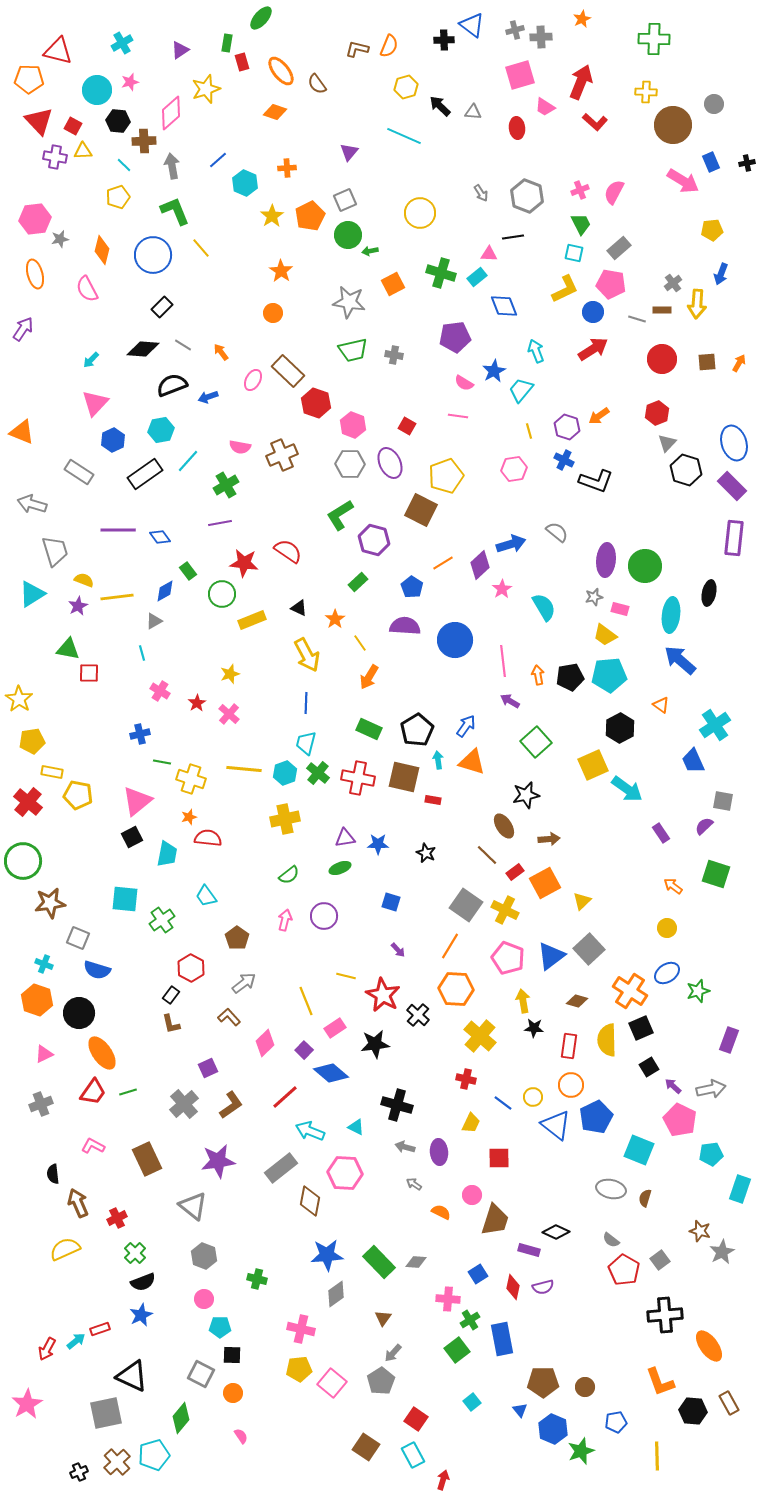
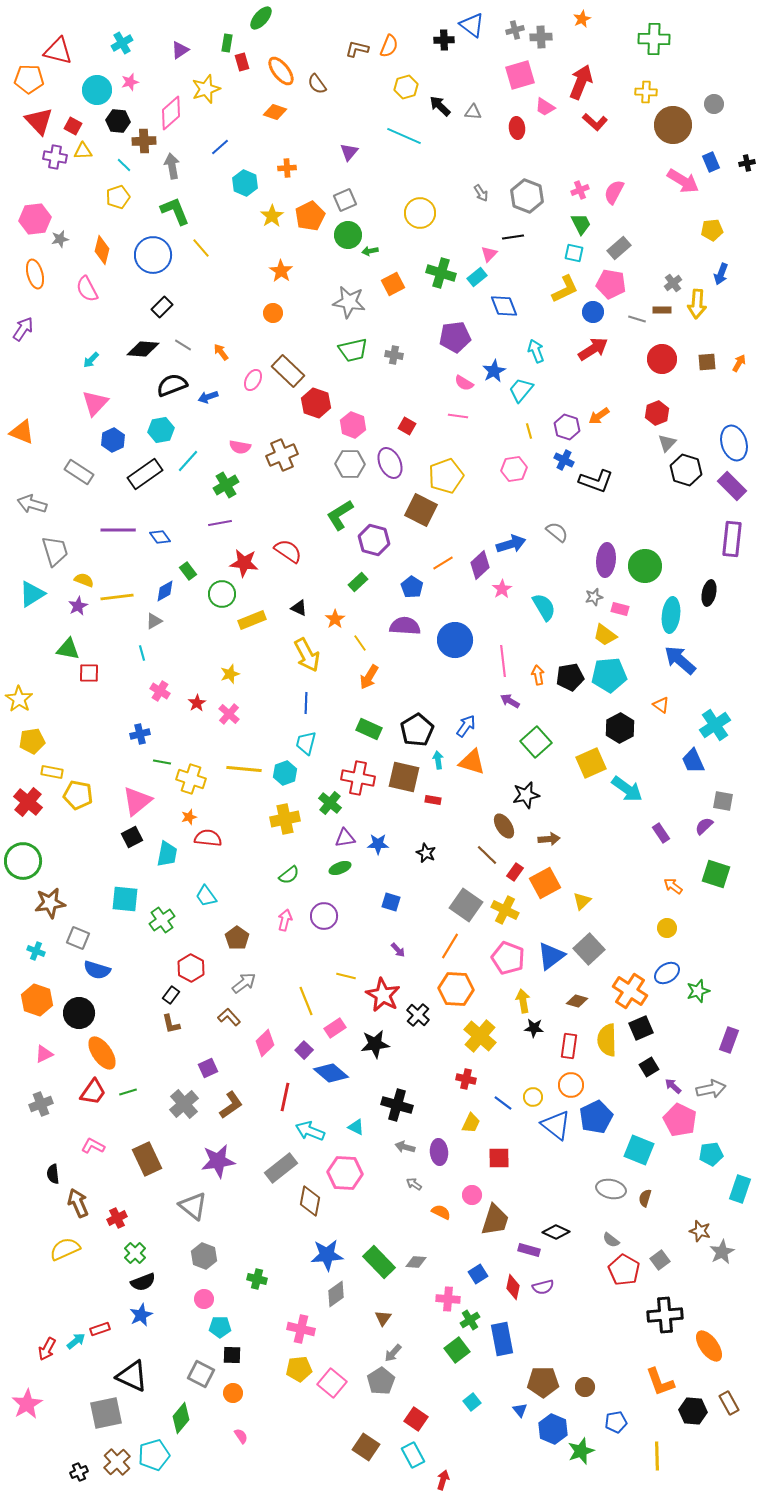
blue line at (218, 160): moved 2 px right, 13 px up
pink triangle at (489, 254): rotated 48 degrees counterclockwise
purple rectangle at (734, 538): moved 2 px left, 1 px down
yellow square at (593, 765): moved 2 px left, 2 px up
green cross at (318, 773): moved 12 px right, 30 px down
red rectangle at (515, 872): rotated 18 degrees counterclockwise
cyan cross at (44, 964): moved 8 px left, 13 px up
red line at (285, 1097): rotated 36 degrees counterclockwise
